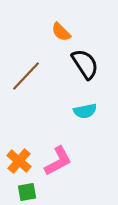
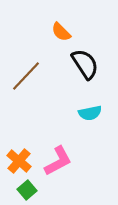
cyan semicircle: moved 5 px right, 2 px down
green square: moved 2 px up; rotated 30 degrees counterclockwise
